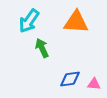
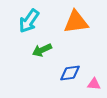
orange triangle: rotated 12 degrees counterclockwise
green arrow: moved 2 px down; rotated 90 degrees counterclockwise
blue diamond: moved 6 px up
